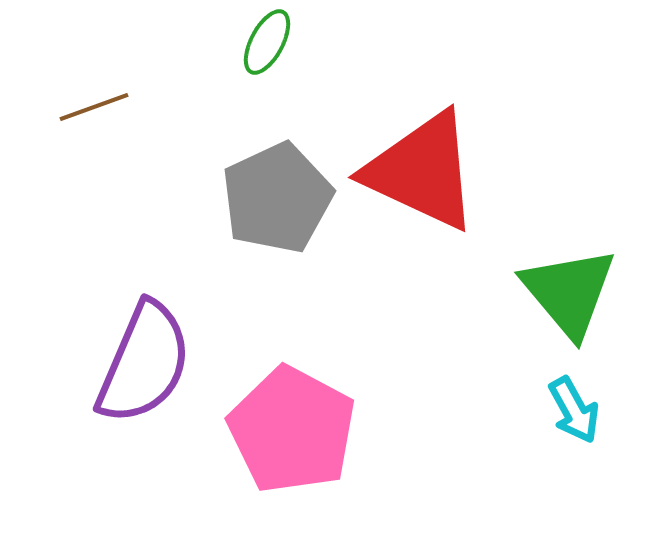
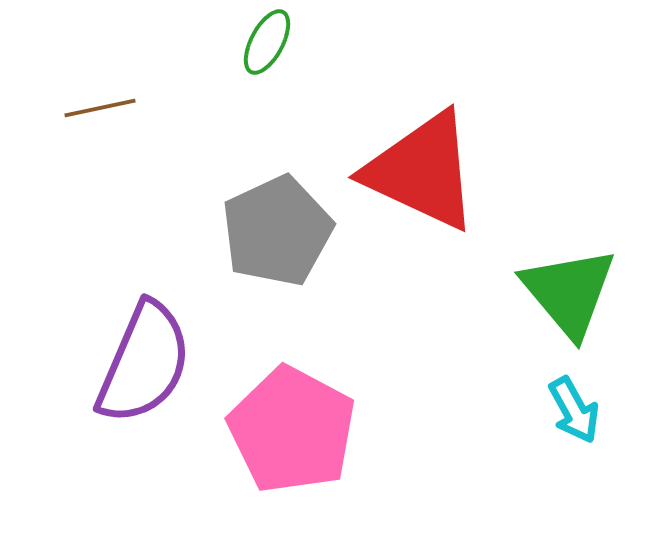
brown line: moved 6 px right, 1 px down; rotated 8 degrees clockwise
gray pentagon: moved 33 px down
